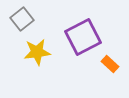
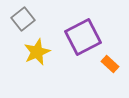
gray square: moved 1 px right
yellow star: rotated 16 degrees counterclockwise
